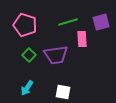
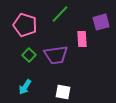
green line: moved 8 px left, 8 px up; rotated 30 degrees counterclockwise
cyan arrow: moved 2 px left, 1 px up
